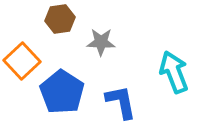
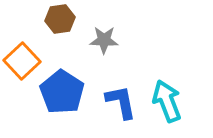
gray star: moved 3 px right, 2 px up
cyan arrow: moved 7 px left, 29 px down
